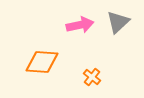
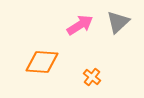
pink arrow: rotated 20 degrees counterclockwise
